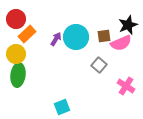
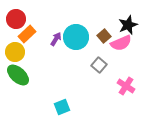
brown square: rotated 32 degrees counterclockwise
yellow circle: moved 1 px left, 2 px up
green ellipse: rotated 55 degrees counterclockwise
